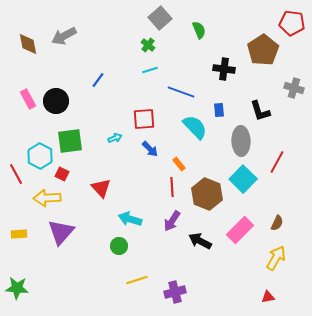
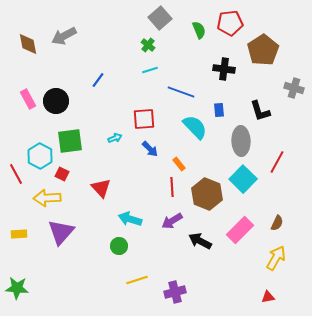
red pentagon at (292, 23): moved 62 px left; rotated 15 degrees counterclockwise
purple arrow at (172, 221): rotated 25 degrees clockwise
